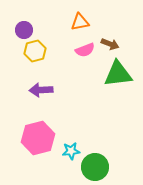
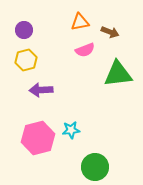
brown arrow: moved 12 px up
yellow hexagon: moved 9 px left, 9 px down
cyan star: moved 21 px up
